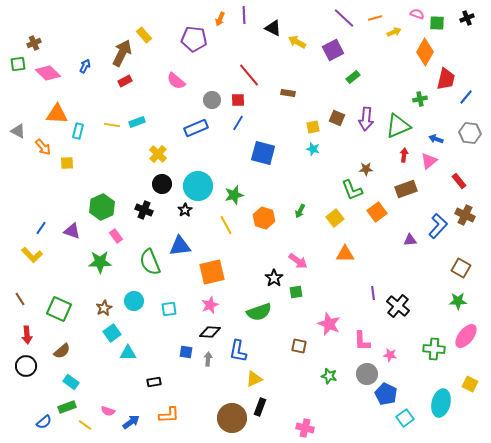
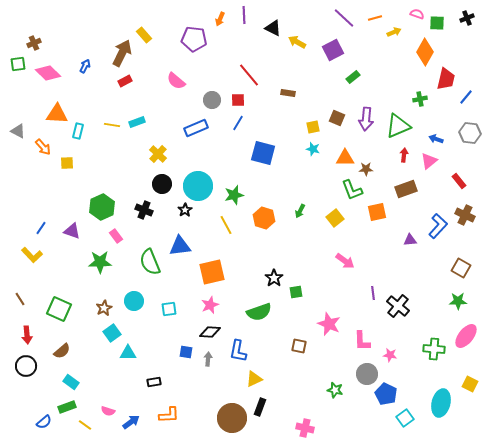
orange square at (377, 212): rotated 24 degrees clockwise
orange triangle at (345, 254): moved 96 px up
pink arrow at (298, 261): moved 47 px right
green star at (329, 376): moved 6 px right, 14 px down
